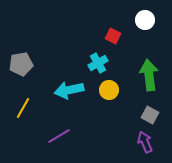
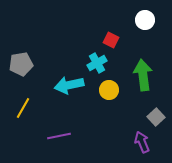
red square: moved 2 px left, 4 px down
cyan cross: moved 1 px left
green arrow: moved 6 px left
cyan arrow: moved 5 px up
gray square: moved 6 px right, 2 px down; rotated 18 degrees clockwise
purple line: rotated 20 degrees clockwise
purple arrow: moved 3 px left
